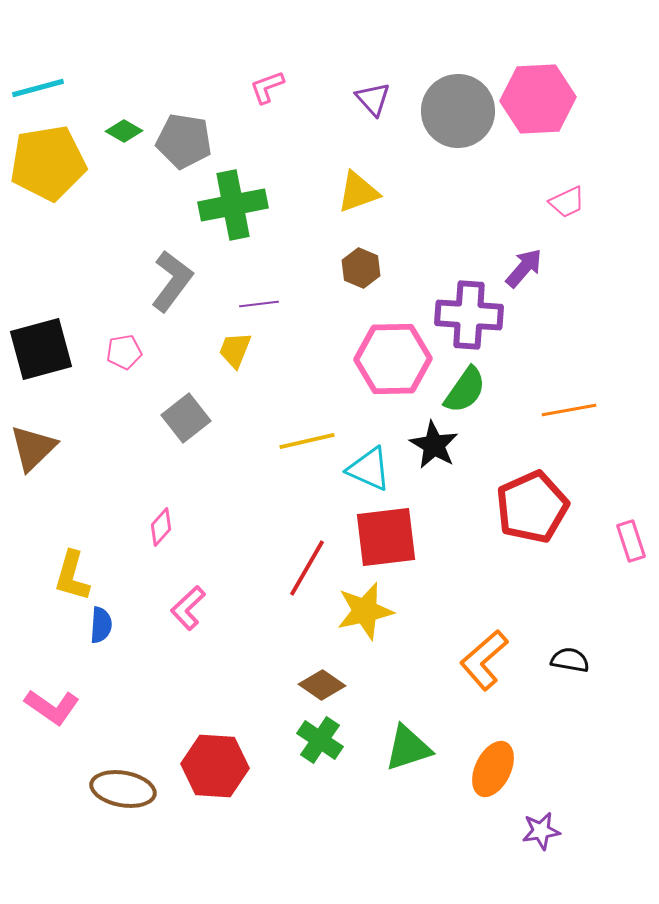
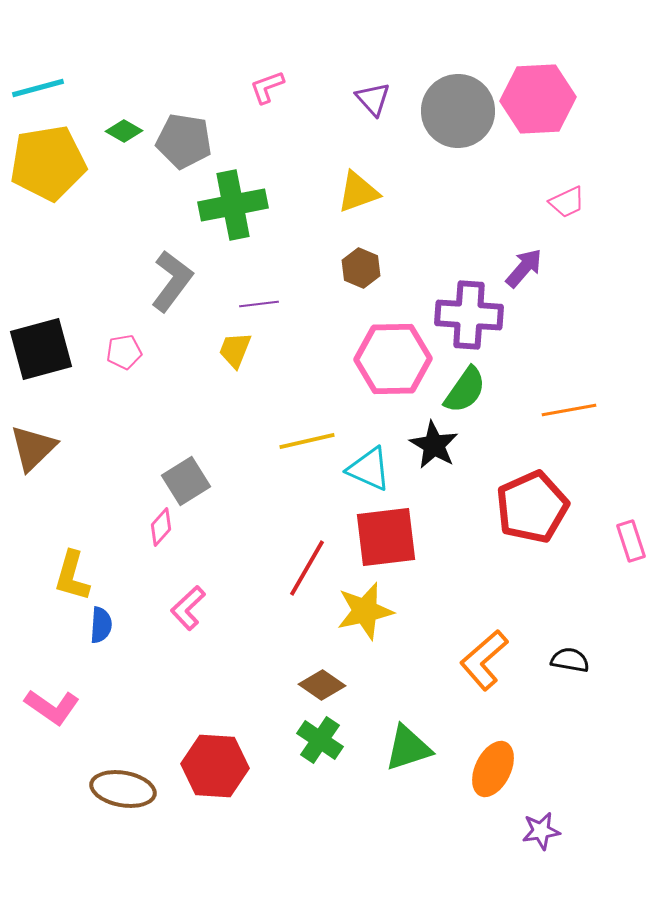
gray square at (186, 418): moved 63 px down; rotated 6 degrees clockwise
